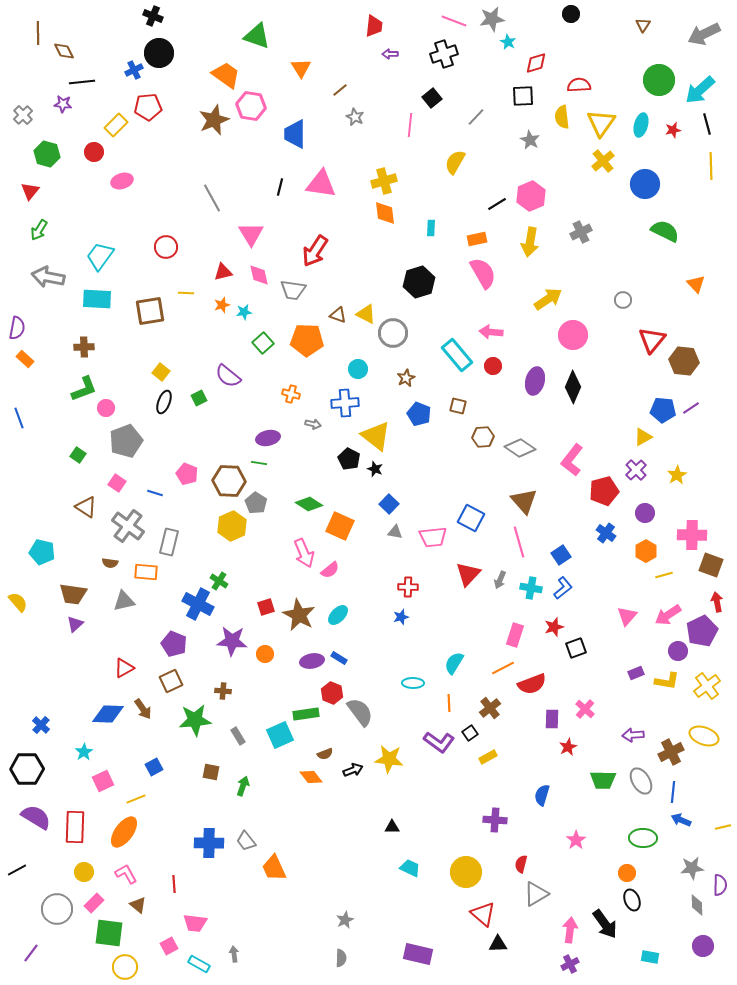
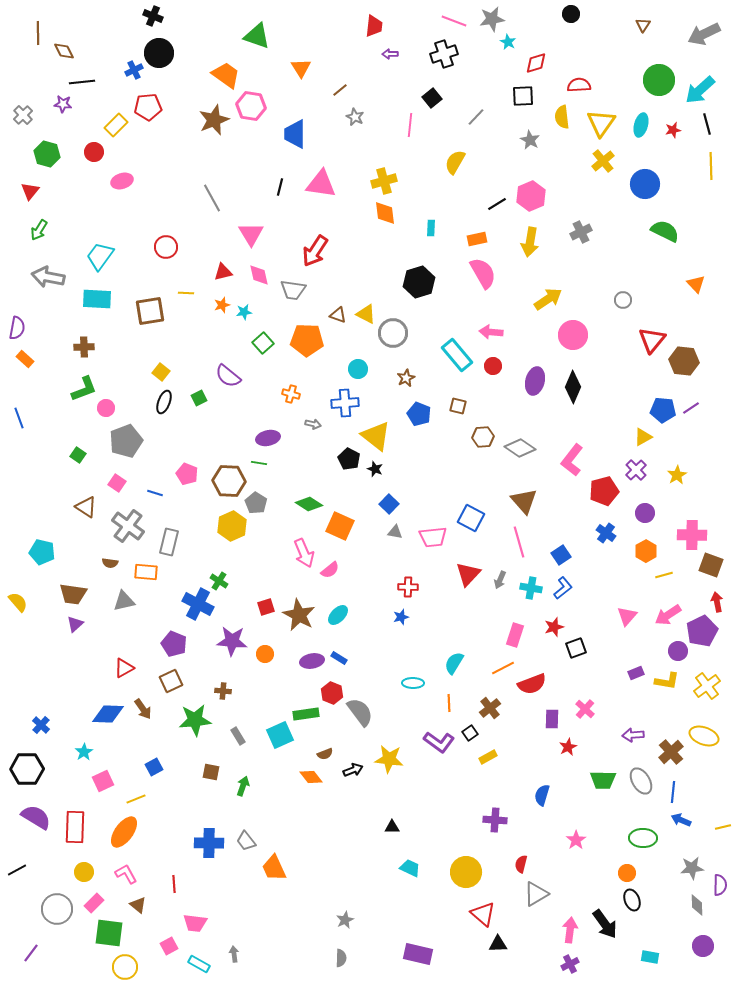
brown cross at (671, 752): rotated 15 degrees counterclockwise
